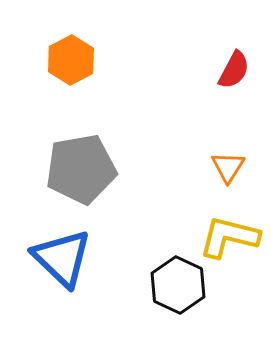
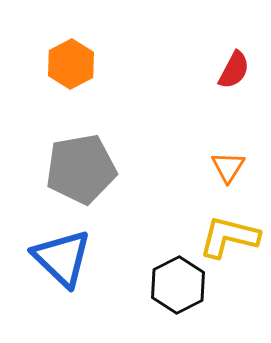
orange hexagon: moved 4 px down
black hexagon: rotated 8 degrees clockwise
